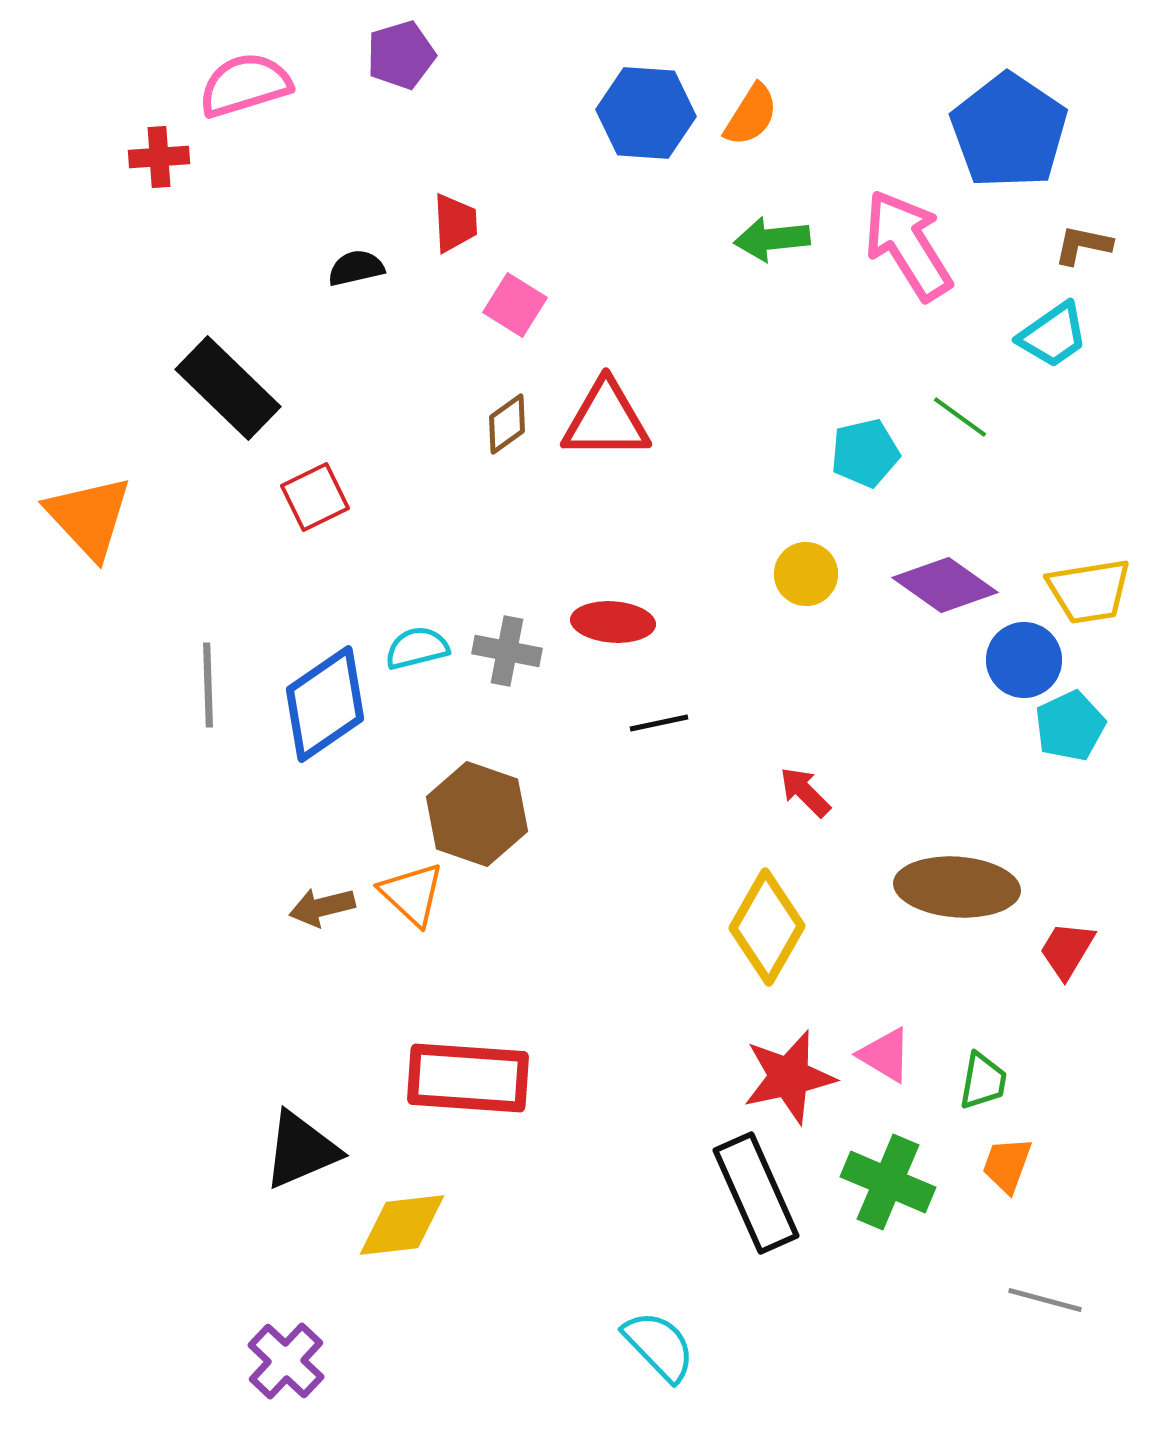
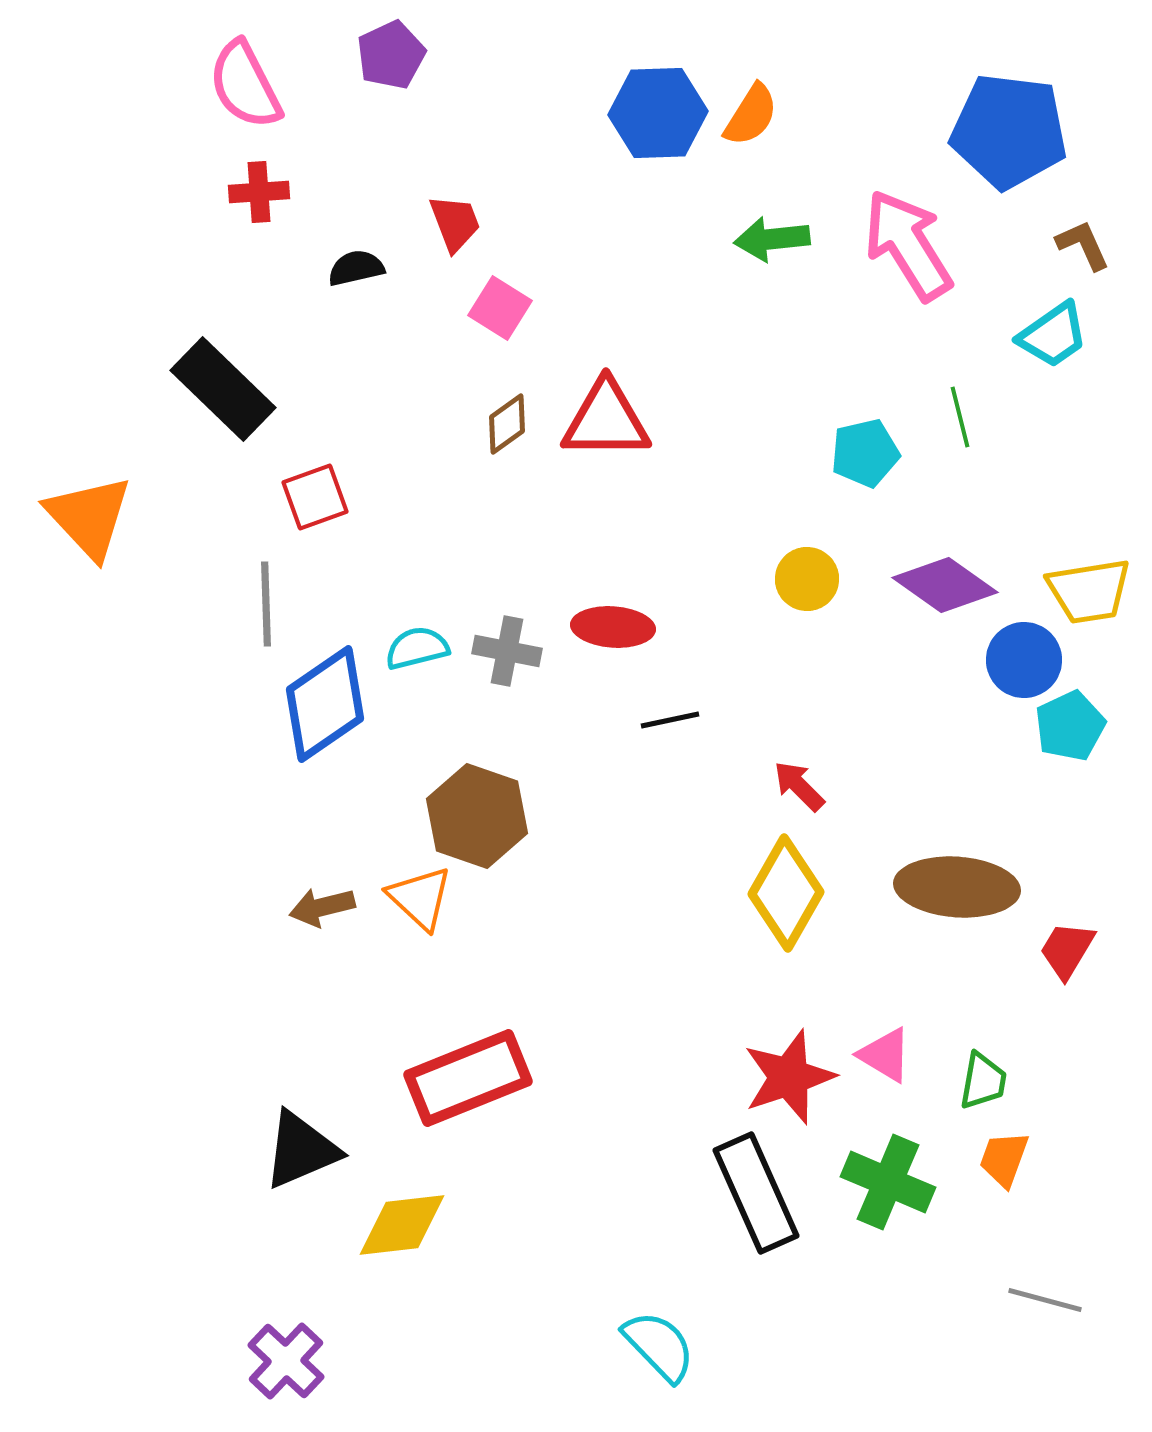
purple pentagon at (401, 55): moved 10 px left; rotated 8 degrees counterclockwise
pink semicircle at (245, 85): rotated 100 degrees counterclockwise
blue hexagon at (646, 113): moved 12 px right; rotated 6 degrees counterclockwise
blue pentagon at (1009, 131): rotated 27 degrees counterclockwise
red cross at (159, 157): moved 100 px right, 35 px down
red trapezoid at (455, 223): rotated 18 degrees counterclockwise
brown L-shape at (1083, 245): rotated 54 degrees clockwise
pink square at (515, 305): moved 15 px left, 3 px down
black rectangle at (228, 388): moved 5 px left, 1 px down
green line at (960, 417): rotated 40 degrees clockwise
red square at (315, 497): rotated 6 degrees clockwise
yellow circle at (806, 574): moved 1 px right, 5 px down
red ellipse at (613, 622): moved 5 px down
gray line at (208, 685): moved 58 px right, 81 px up
black line at (659, 723): moved 11 px right, 3 px up
red arrow at (805, 792): moved 6 px left, 6 px up
brown hexagon at (477, 814): moved 2 px down
orange triangle at (412, 894): moved 8 px right, 4 px down
yellow diamond at (767, 927): moved 19 px right, 34 px up
red star at (789, 1077): rotated 6 degrees counterclockwise
red rectangle at (468, 1078): rotated 26 degrees counterclockwise
orange trapezoid at (1007, 1165): moved 3 px left, 6 px up
